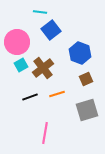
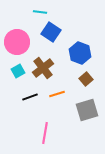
blue square: moved 2 px down; rotated 18 degrees counterclockwise
cyan square: moved 3 px left, 6 px down
brown square: rotated 16 degrees counterclockwise
